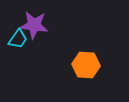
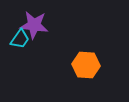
cyan trapezoid: moved 2 px right
